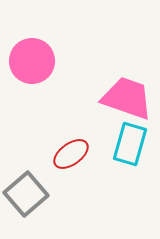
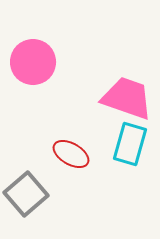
pink circle: moved 1 px right, 1 px down
red ellipse: rotated 66 degrees clockwise
